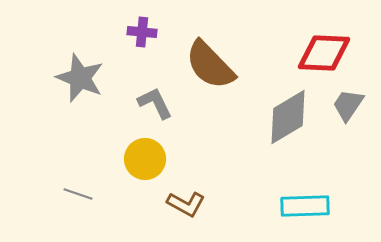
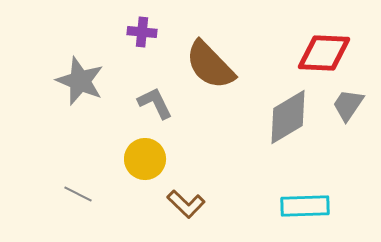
gray star: moved 3 px down
gray line: rotated 8 degrees clockwise
brown L-shape: rotated 15 degrees clockwise
